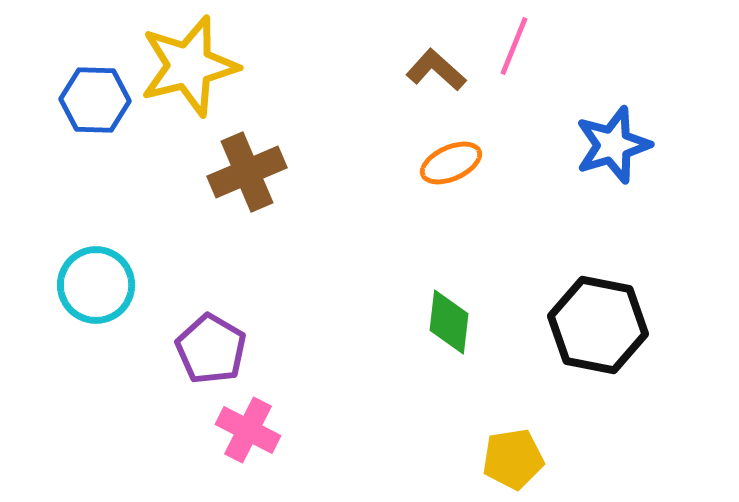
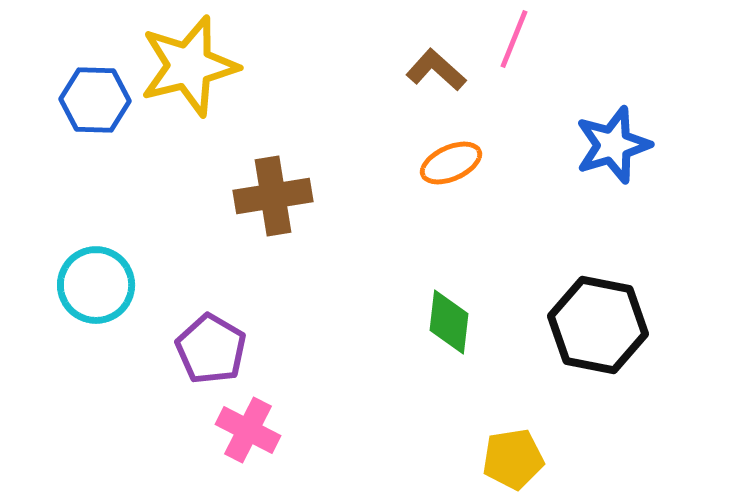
pink line: moved 7 px up
brown cross: moved 26 px right, 24 px down; rotated 14 degrees clockwise
